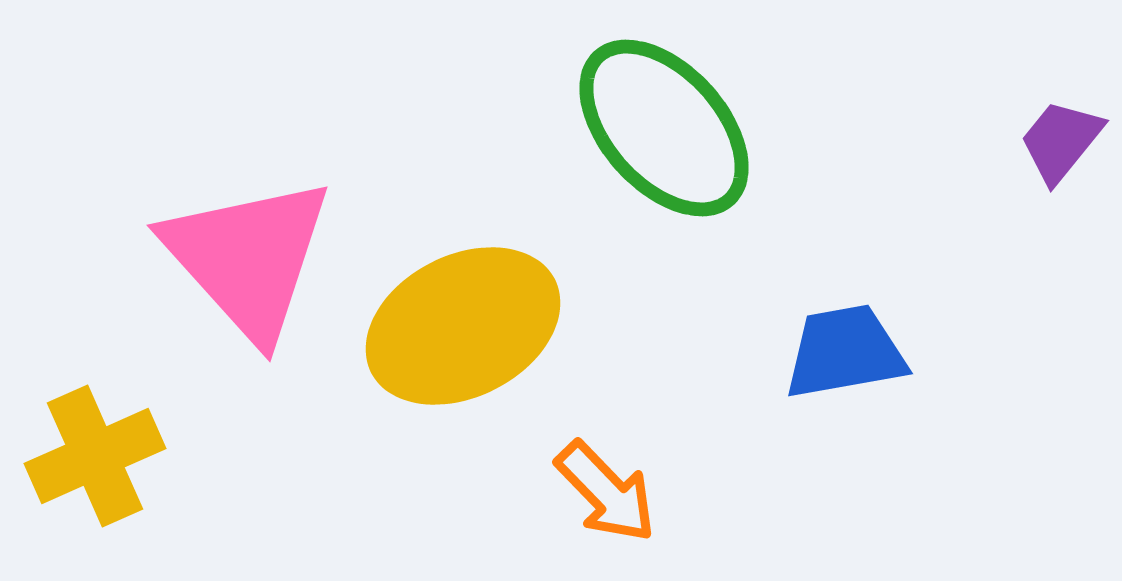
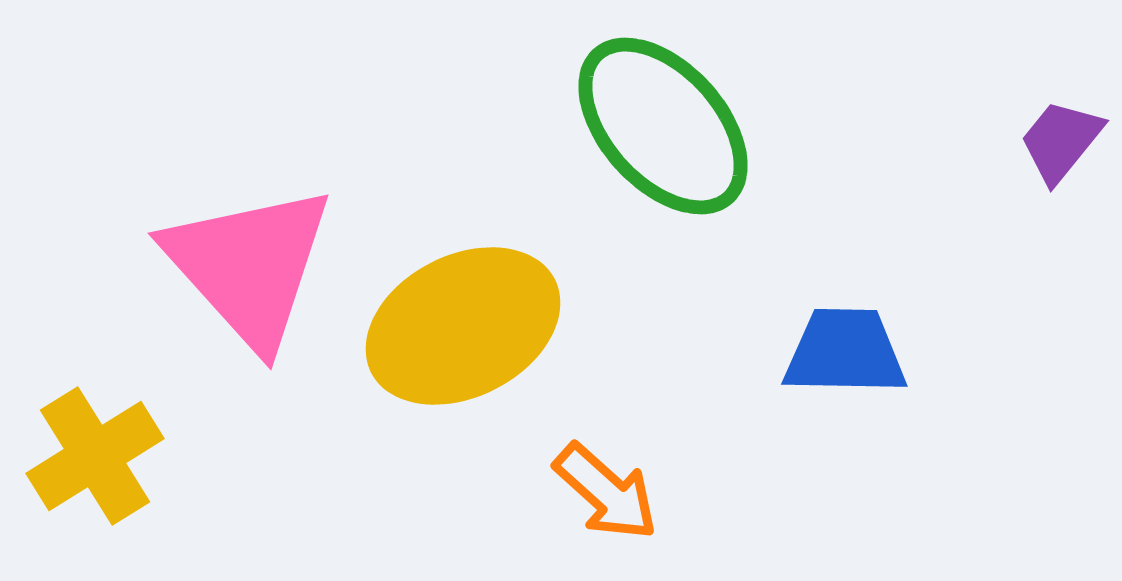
green ellipse: moved 1 px left, 2 px up
pink triangle: moved 1 px right, 8 px down
blue trapezoid: rotated 11 degrees clockwise
yellow cross: rotated 8 degrees counterclockwise
orange arrow: rotated 4 degrees counterclockwise
